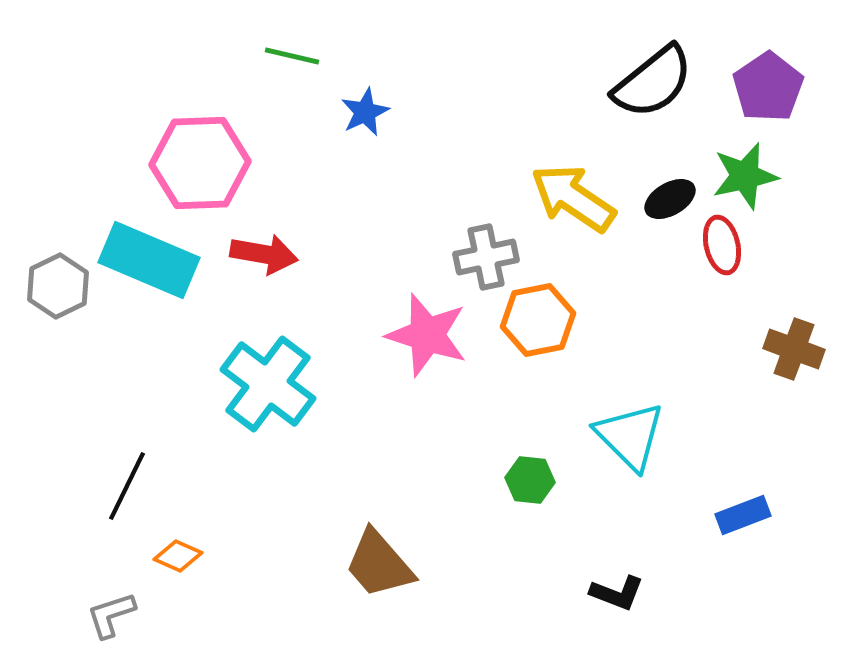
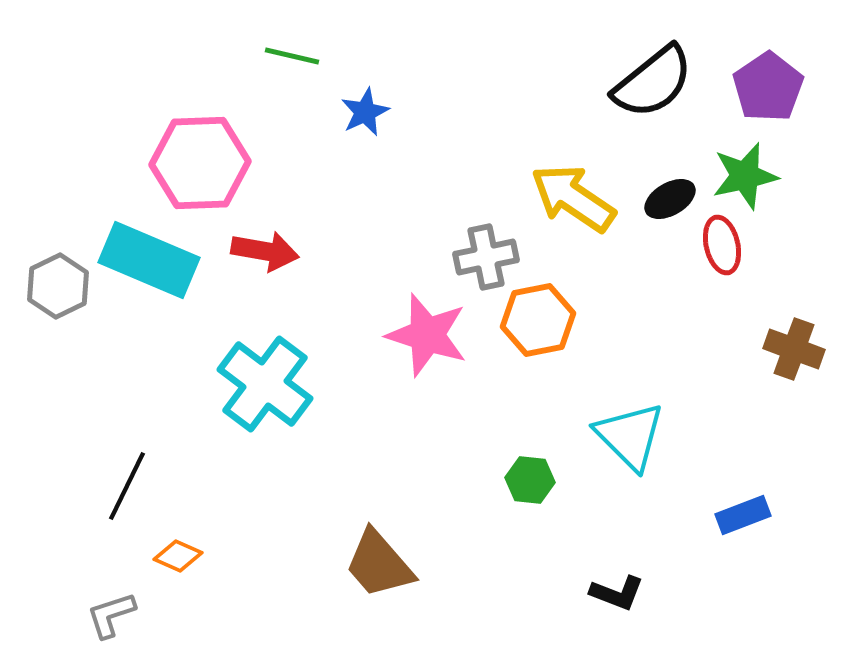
red arrow: moved 1 px right, 3 px up
cyan cross: moved 3 px left
